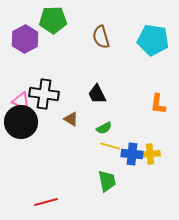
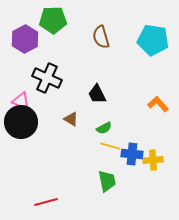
black cross: moved 3 px right, 16 px up; rotated 16 degrees clockwise
orange L-shape: rotated 130 degrees clockwise
yellow cross: moved 3 px right, 6 px down
